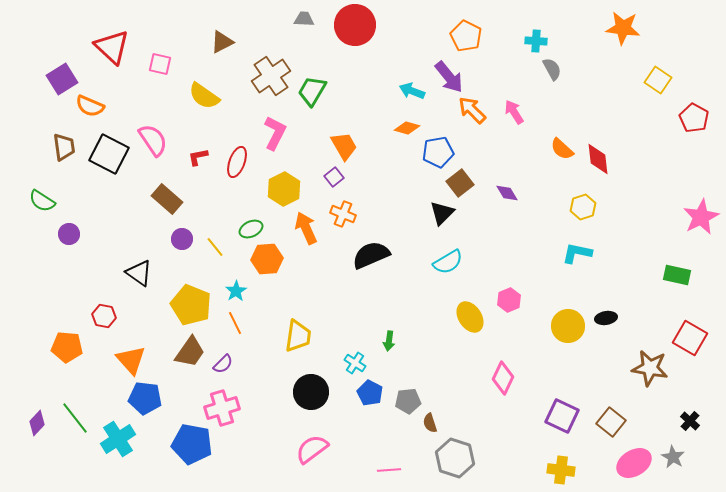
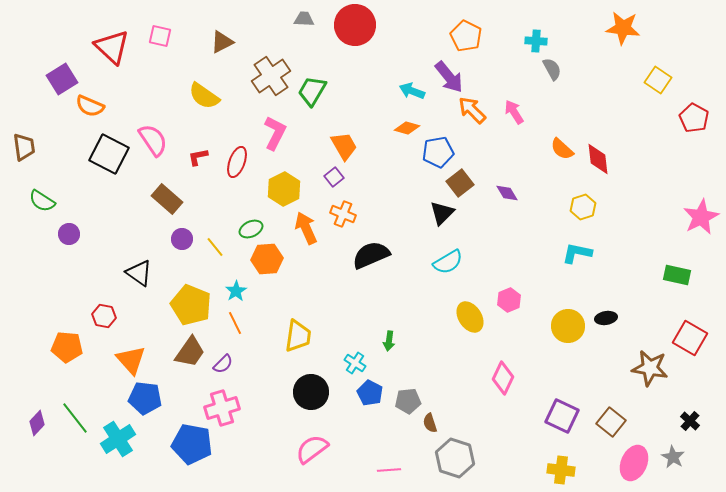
pink square at (160, 64): moved 28 px up
brown trapezoid at (64, 147): moved 40 px left
pink ellipse at (634, 463): rotated 36 degrees counterclockwise
